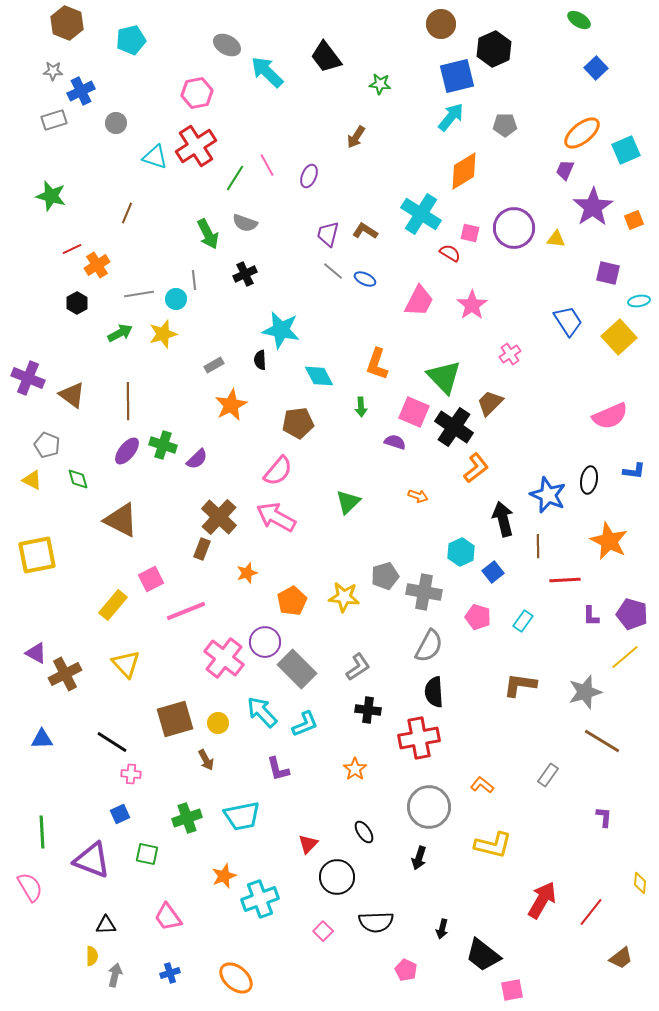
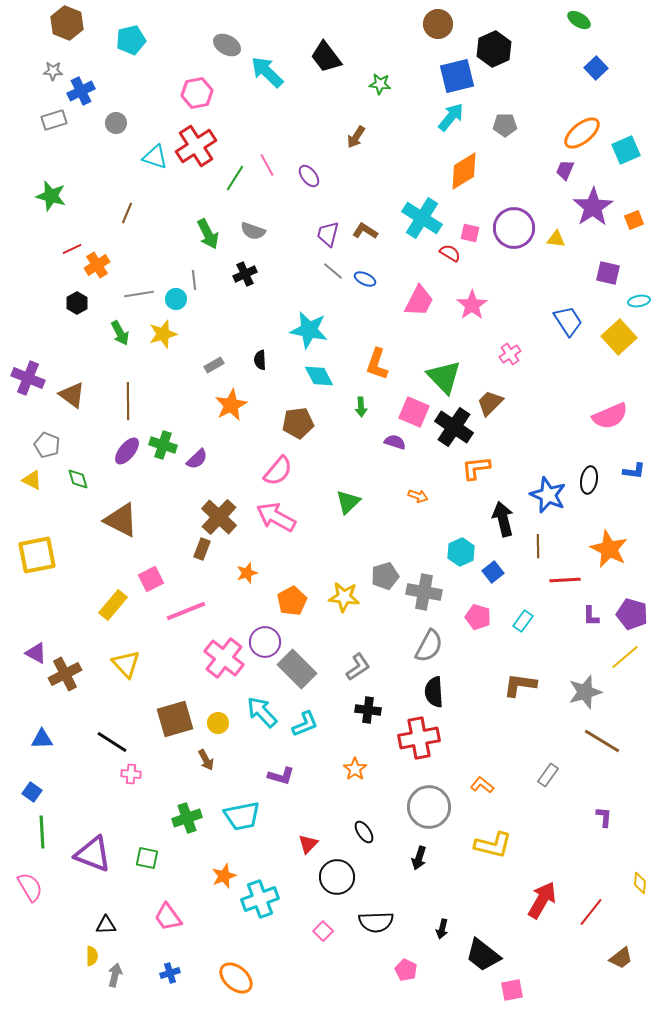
brown circle at (441, 24): moved 3 px left
purple ellipse at (309, 176): rotated 60 degrees counterclockwise
cyan cross at (421, 214): moved 1 px right, 4 px down
gray semicircle at (245, 223): moved 8 px right, 8 px down
cyan star at (281, 330): moved 28 px right
green arrow at (120, 333): rotated 90 degrees clockwise
orange L-shape at (476, 468): rotated 148 degrees counterclockwise
orange star at (609, 541): moved 8 px down
purple L-shape at (278, 769): moved 3 px right, 7 px down; rotated 60 degrees counterclockwise
blue square at (120, 814): moved 88 px left, 22 px up; rotated 30 degrees counterclockwise
green square at (147, 854): moved 4 px down
purple triangle at (92, 860): moved 1 px right, 6 px up
